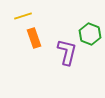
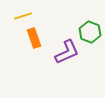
green hexagon: moved 2 px up
purple L-shape: rotated 52 degrees clockwise
